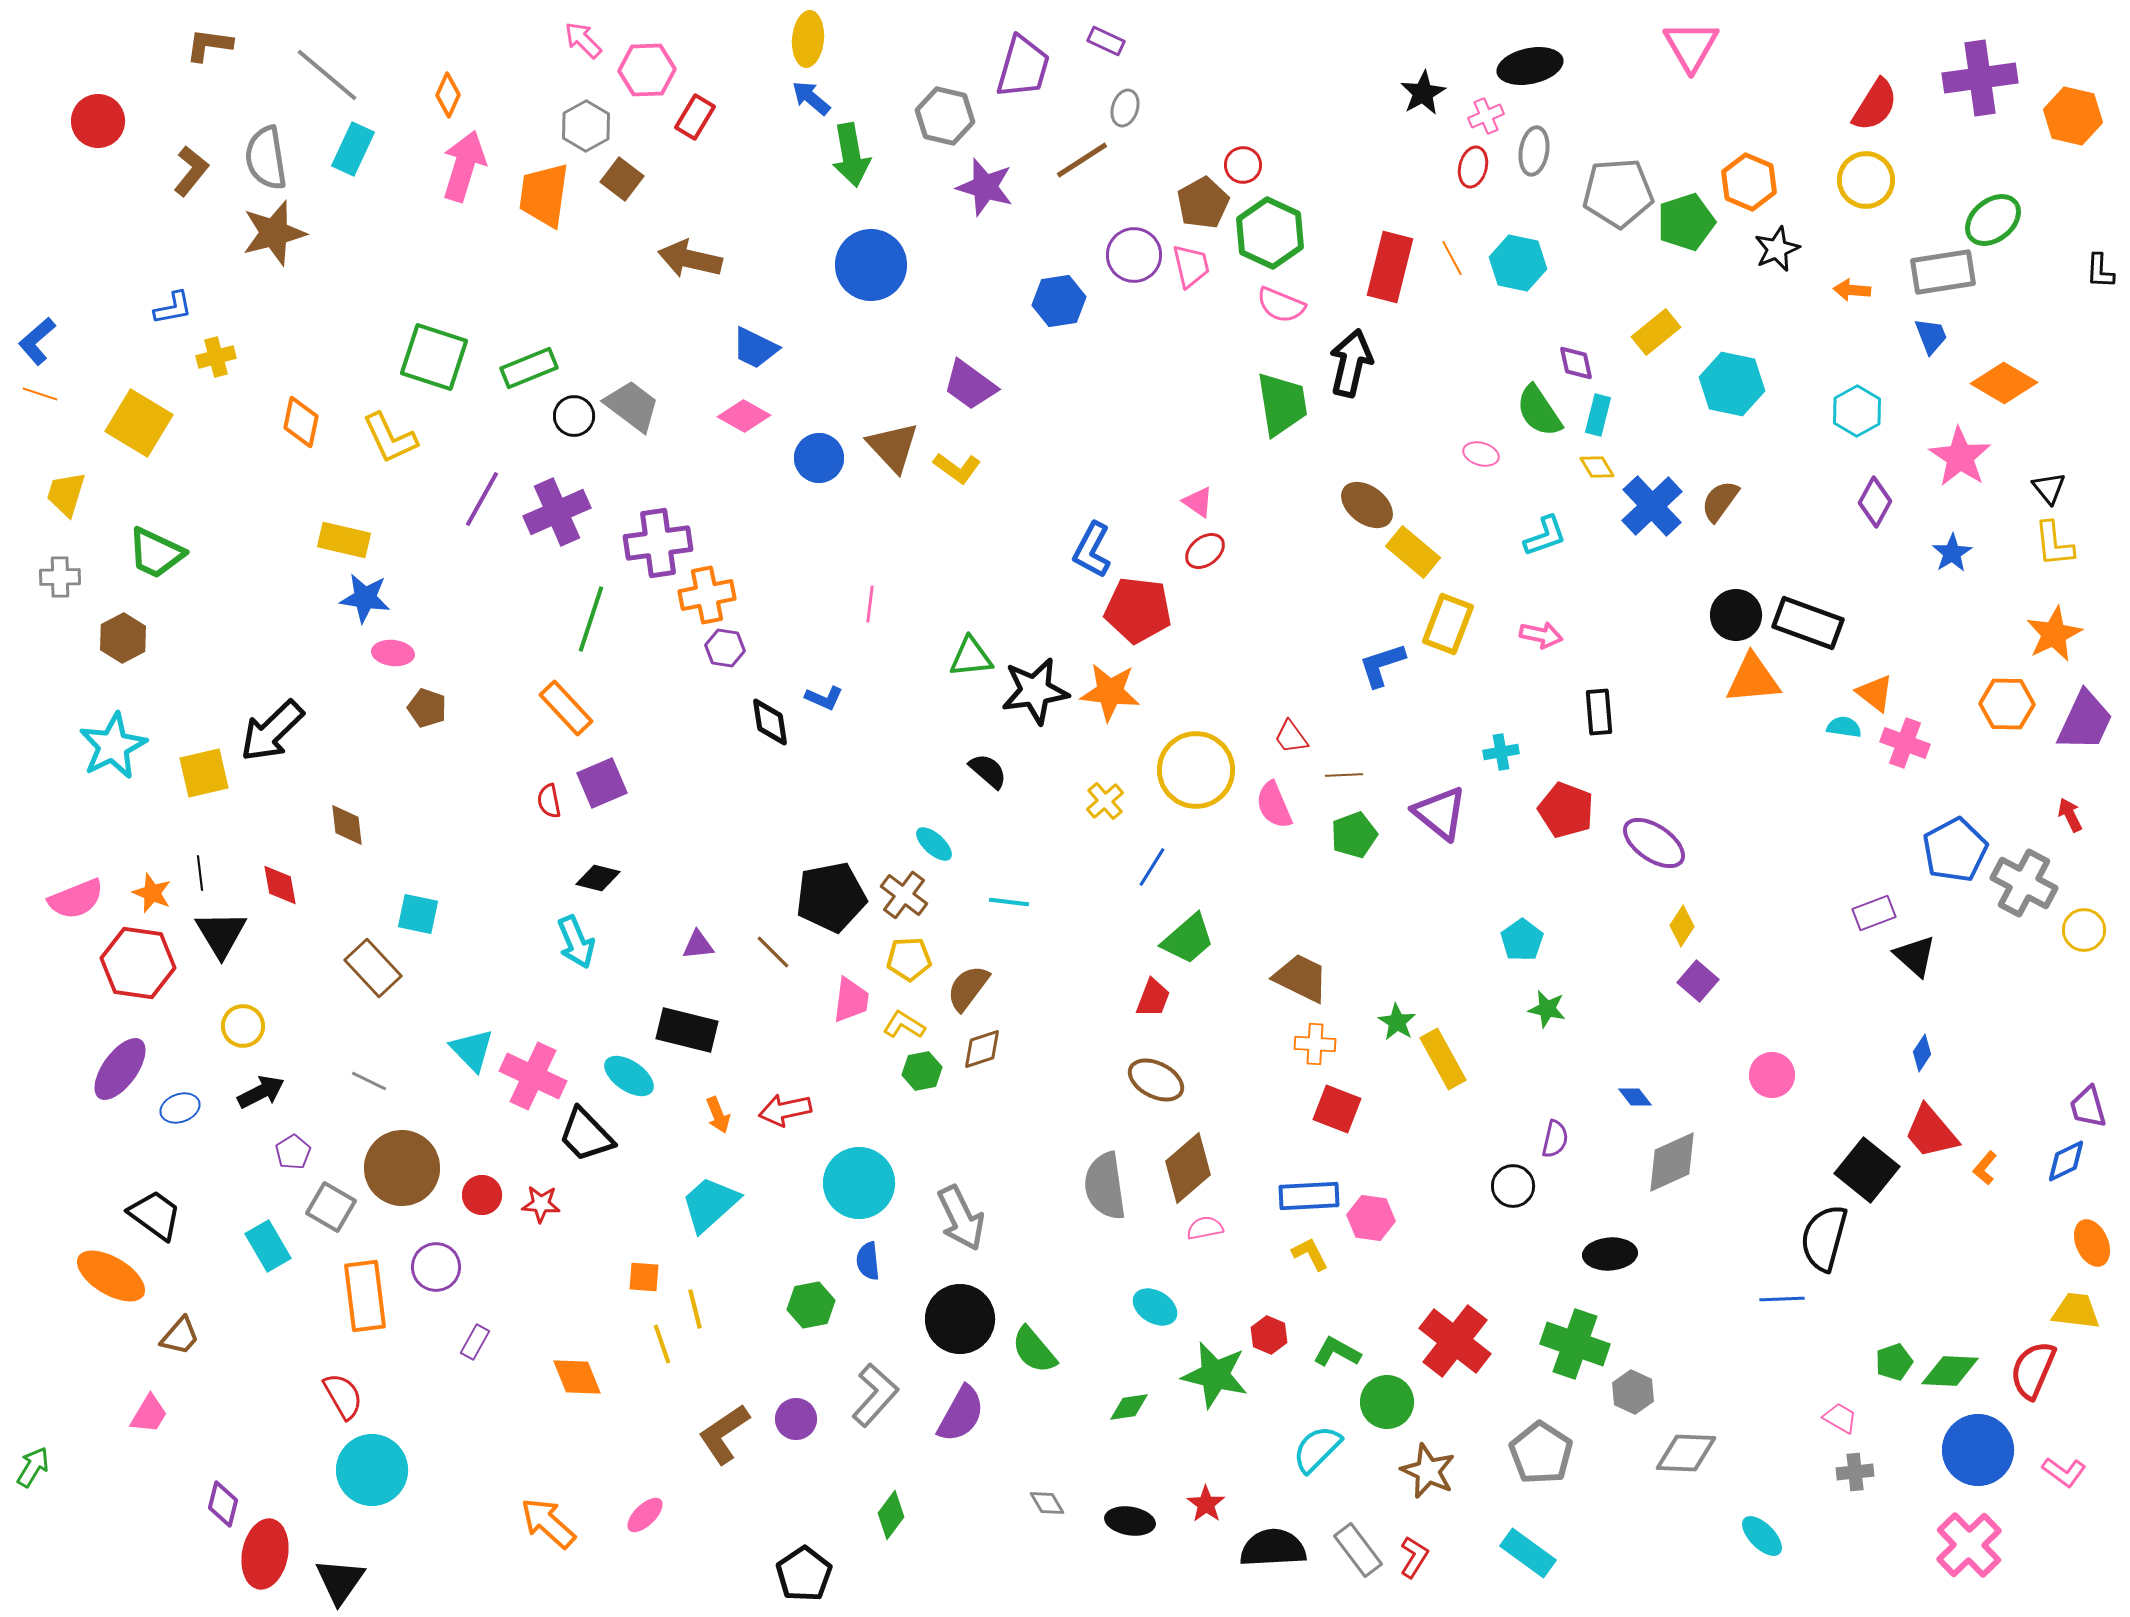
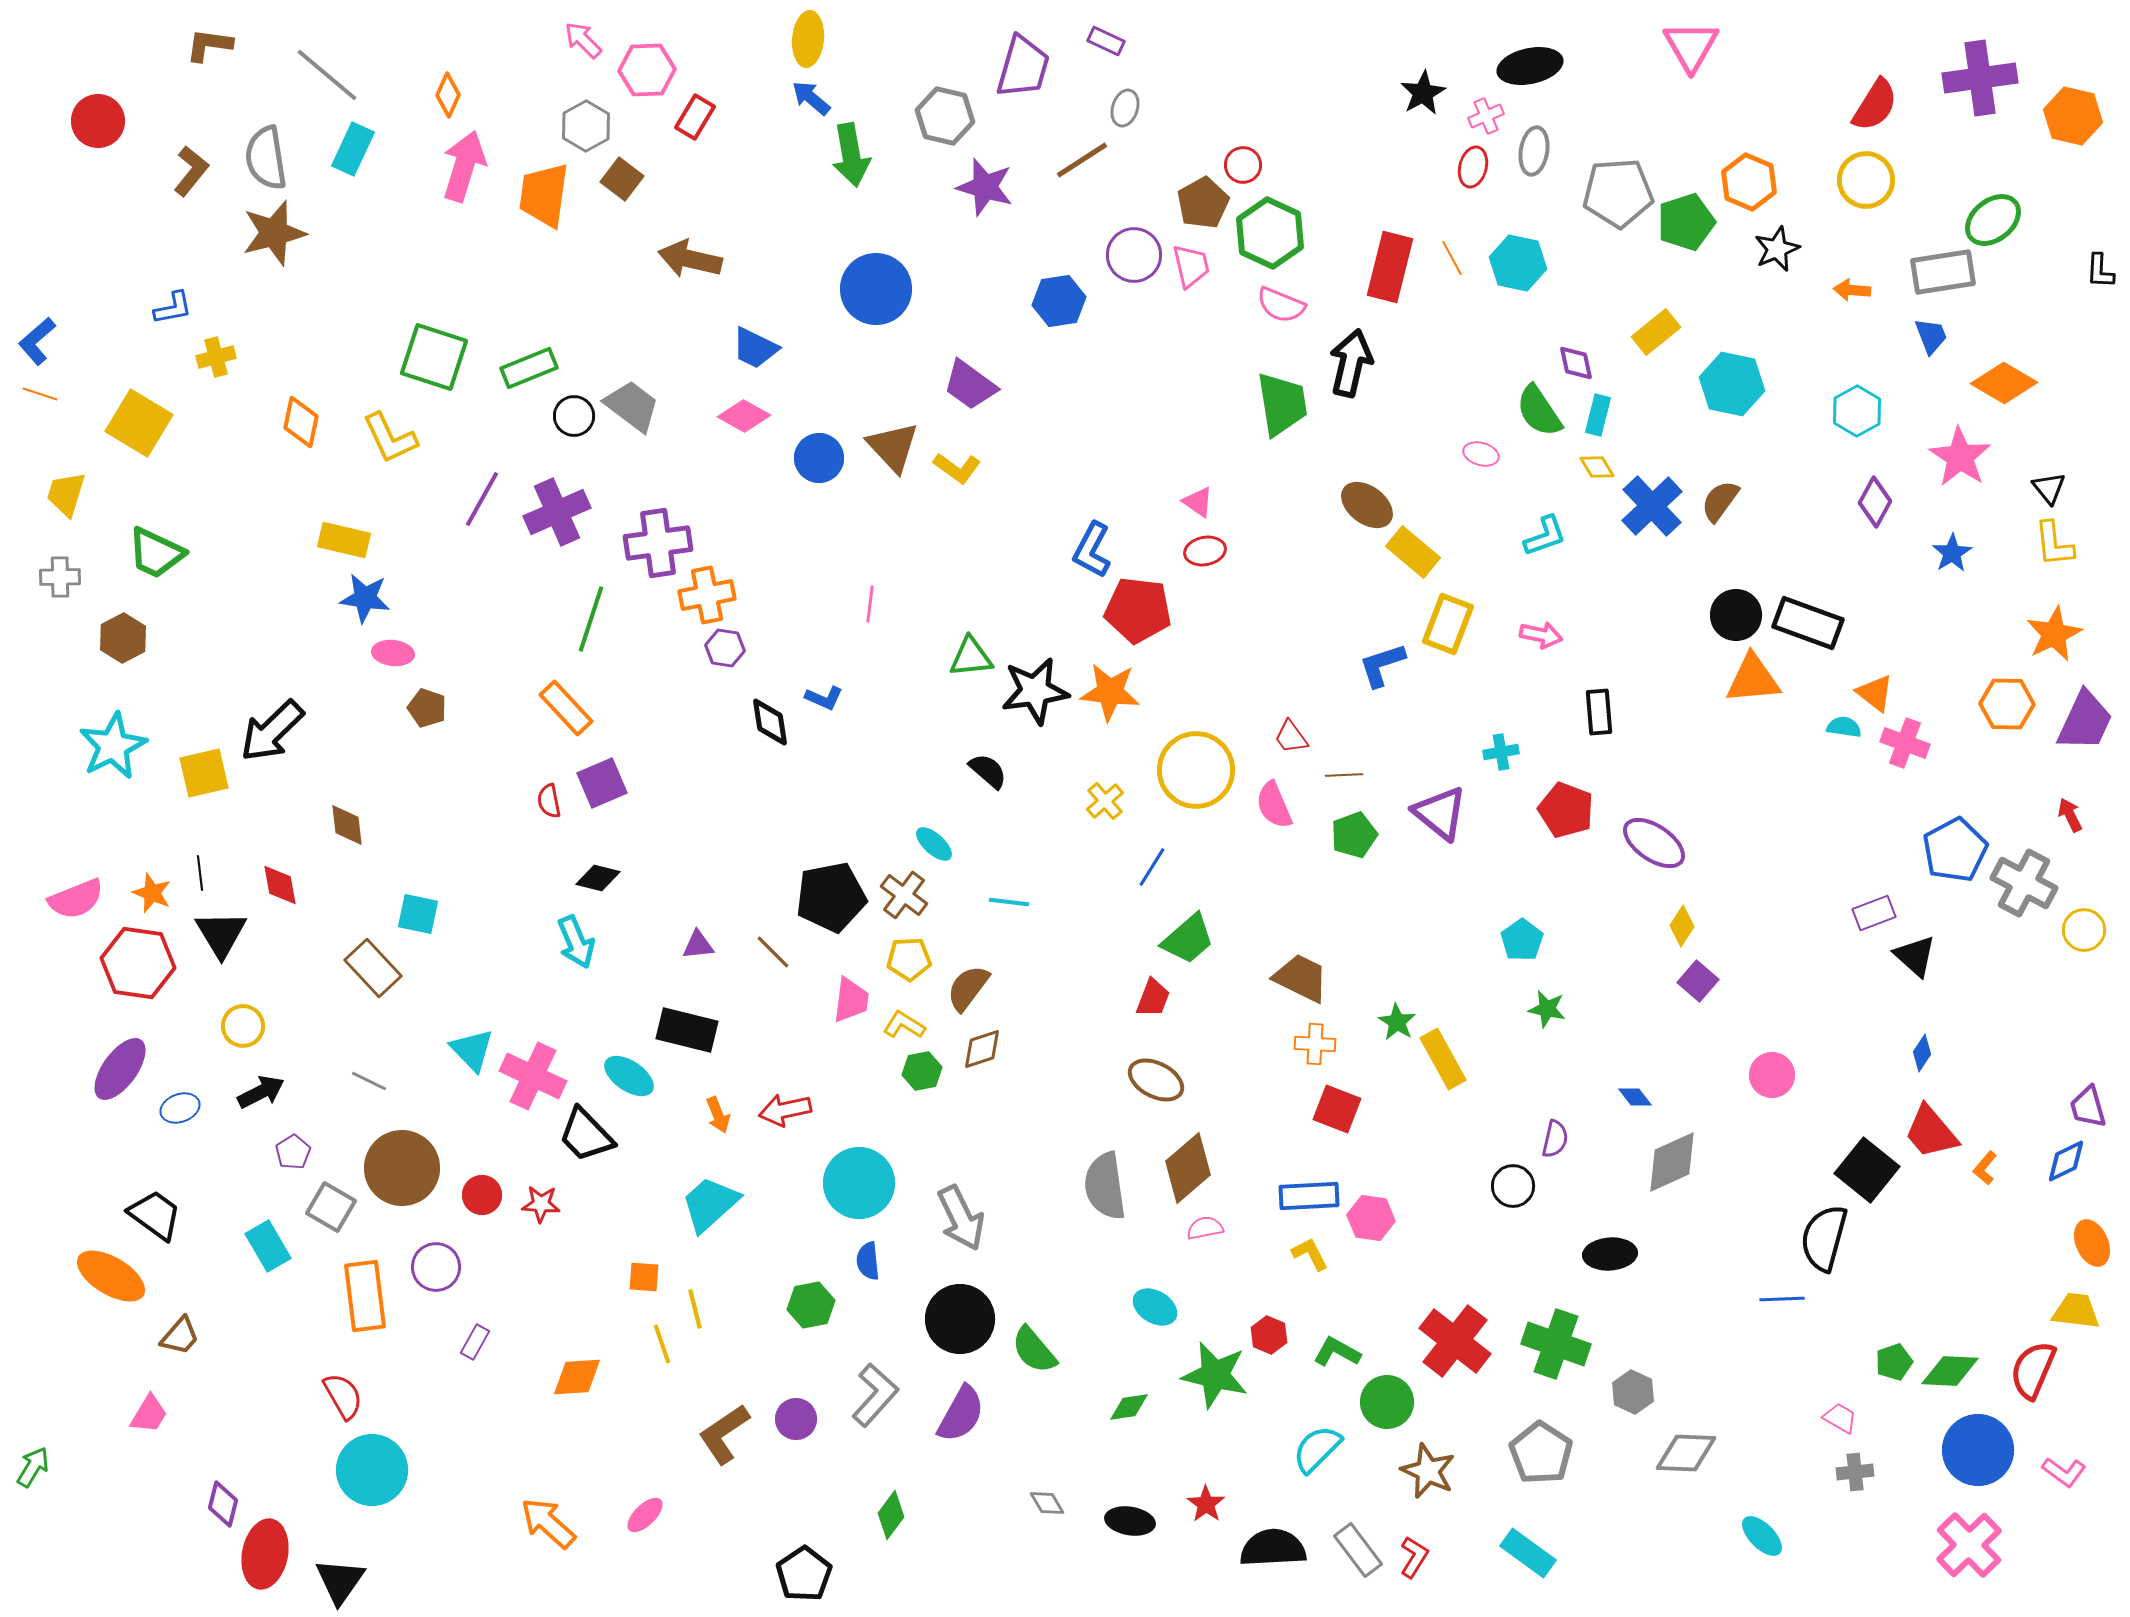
blue circle at (871, 265): moved 5 px right, 24 px down
red ellipse at (1205, 551): rotated 27 degrees clockwise
green cross at (1575, 1344): moved 19 px left
orange diamond at (577, 1377): rotated 72 degrees counterclockwise
